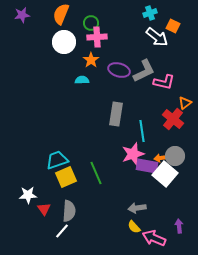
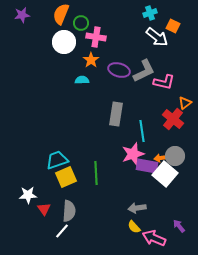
green circle: moved 10 px left
pink cross: moved 1 px left; rotated 12 degrees clockwise
green line: rotated 20 degrees clockwise
purple arrow: rotated 32 degrees counterclockwise
